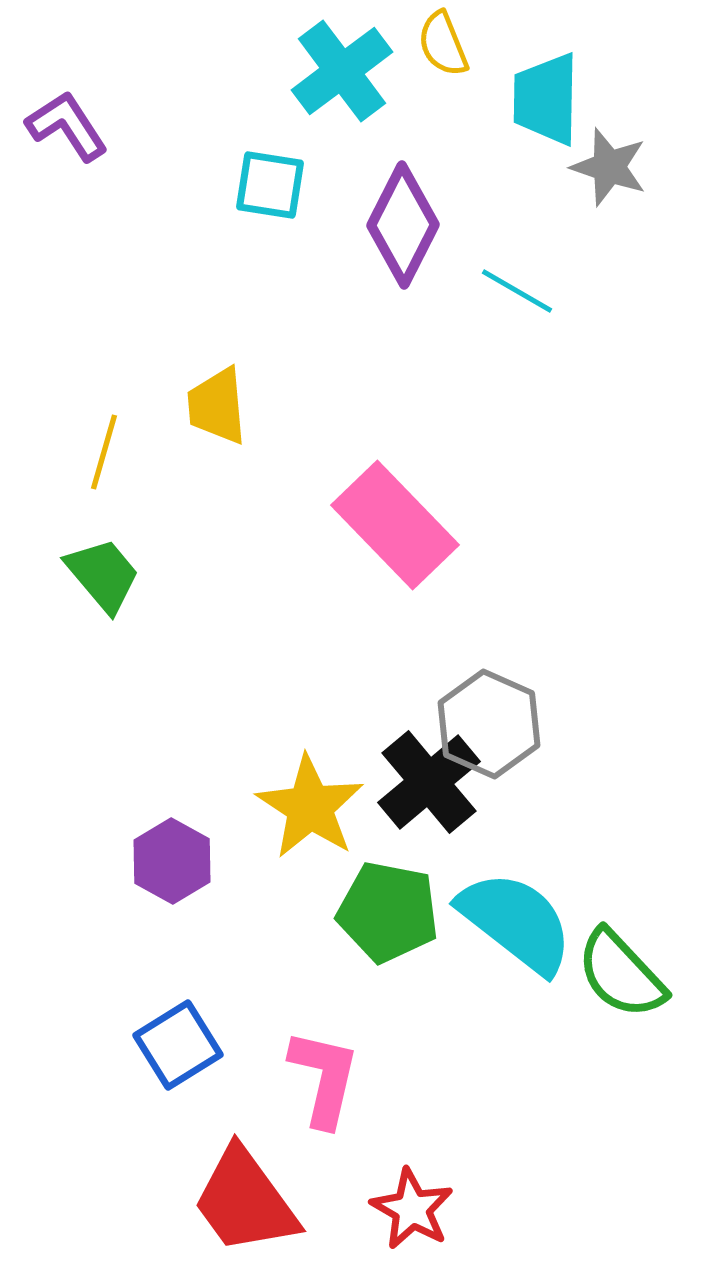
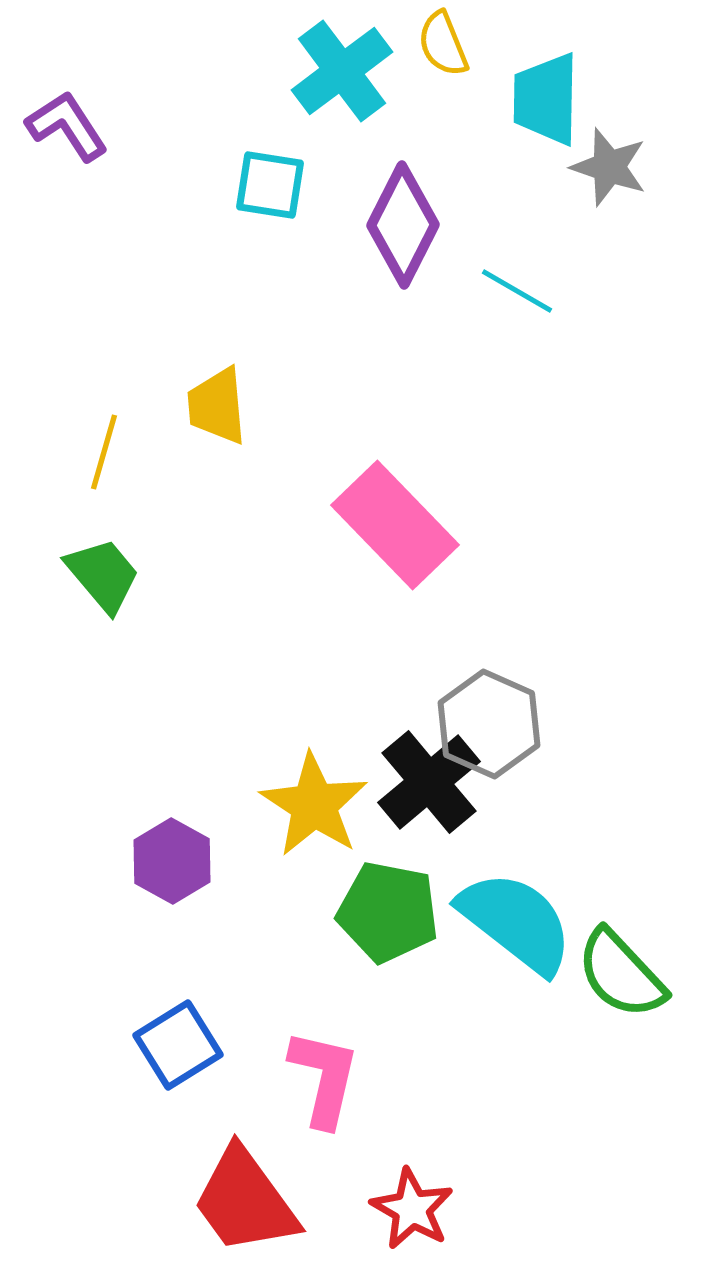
yellow star: moved 4 px right, 2 px up
